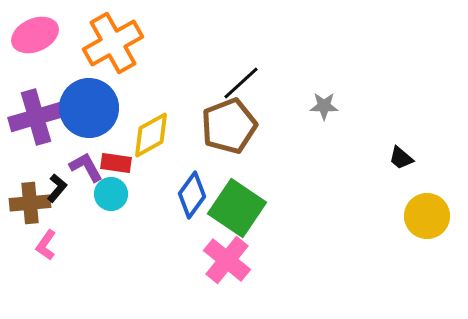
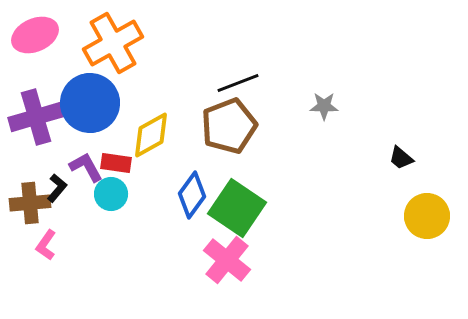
black line: moved 3 px left; rotated 21 degrees clockwise
blue circle: moved 1 px right, 5 px up
